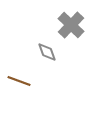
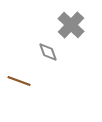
gray diamond: moved 1 px right
